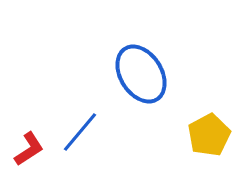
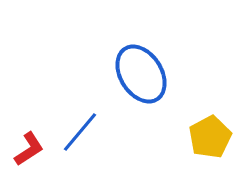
yellow pentagon: moved 1 px right, 2 px down
